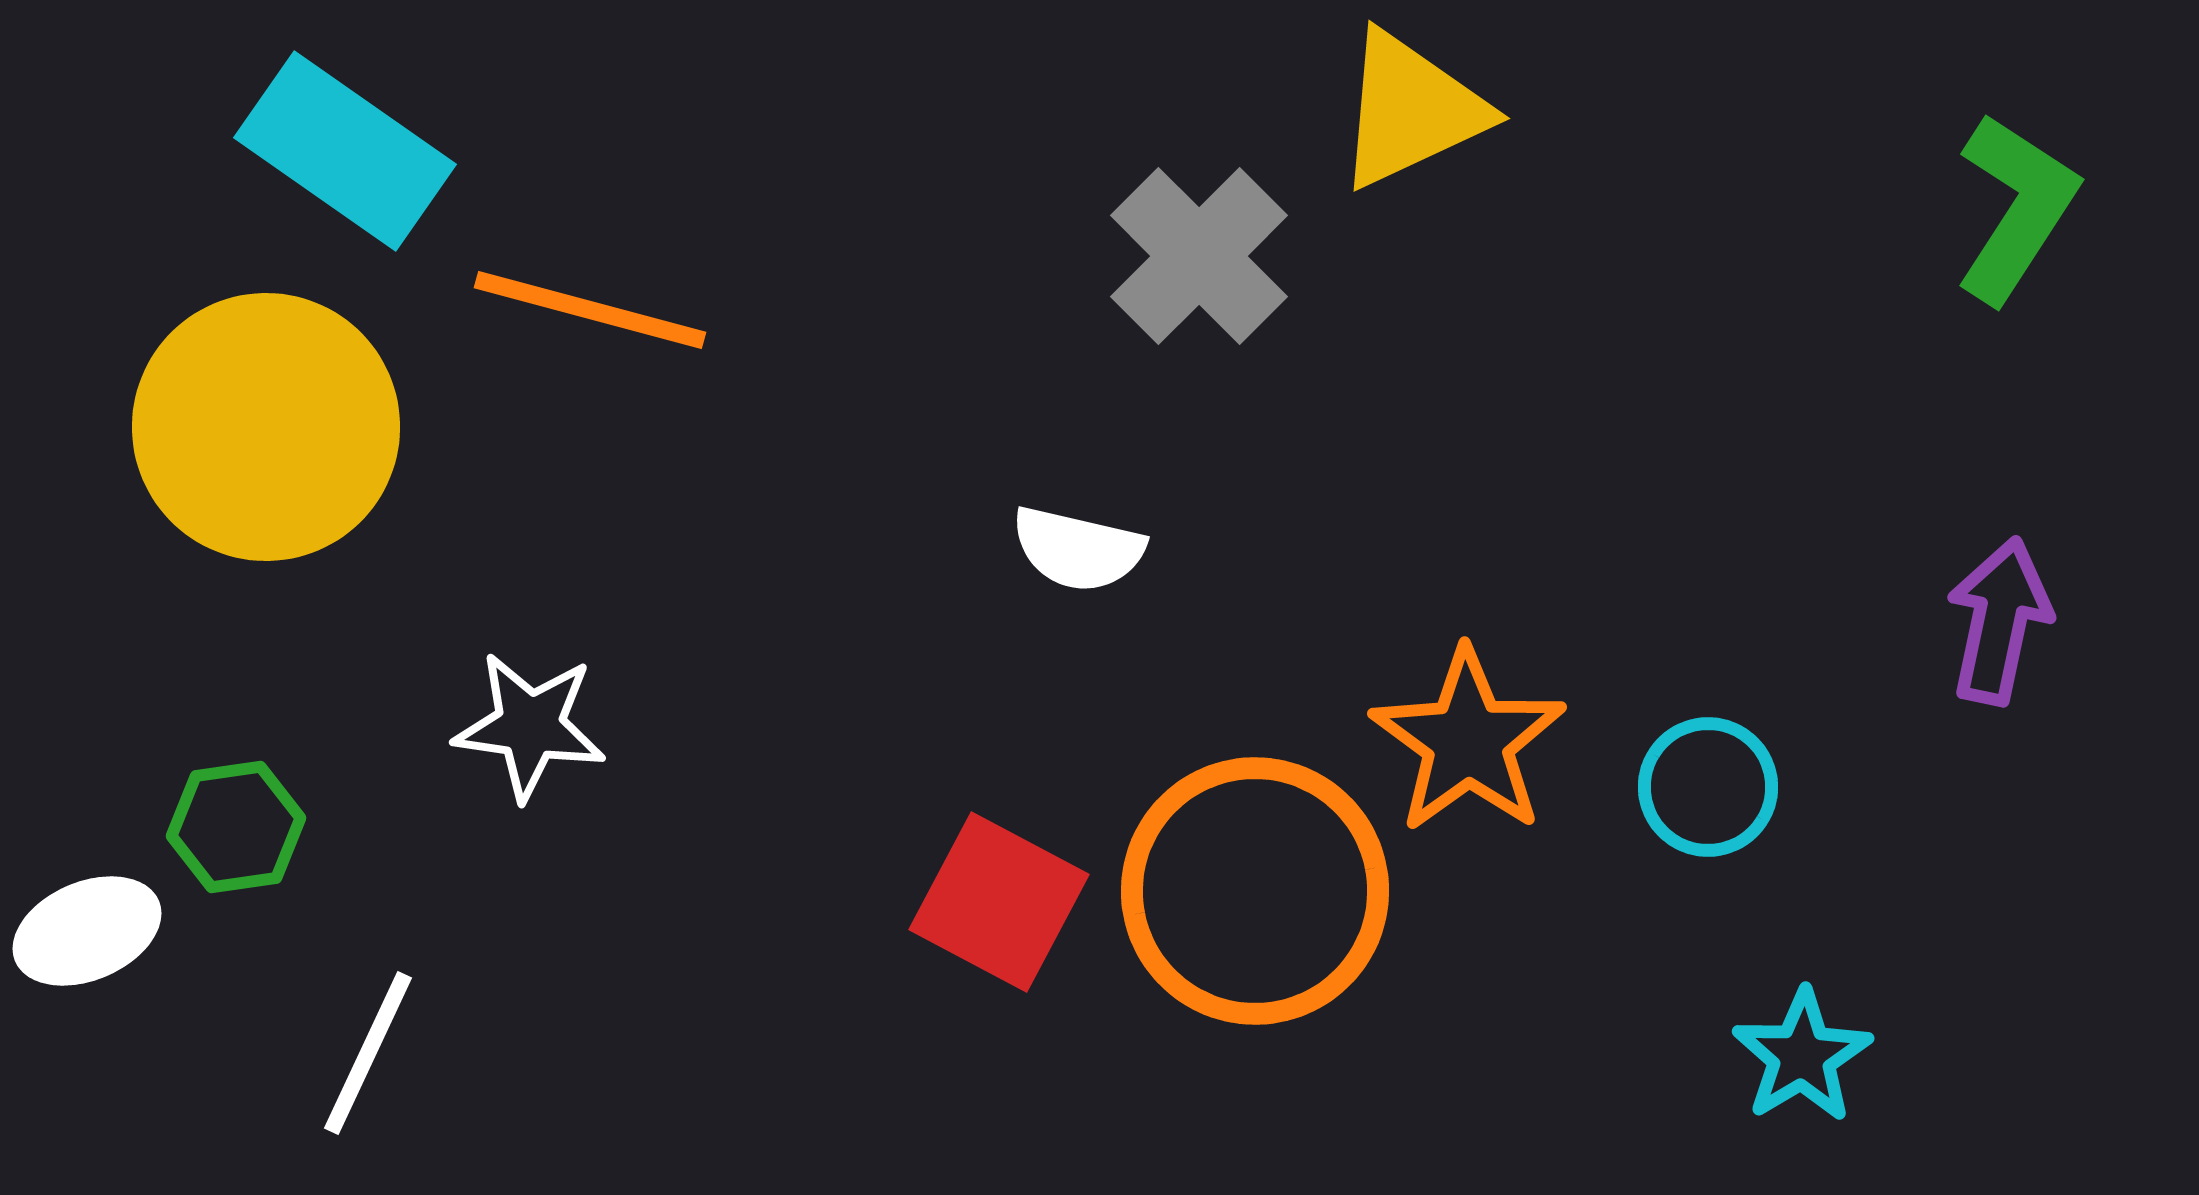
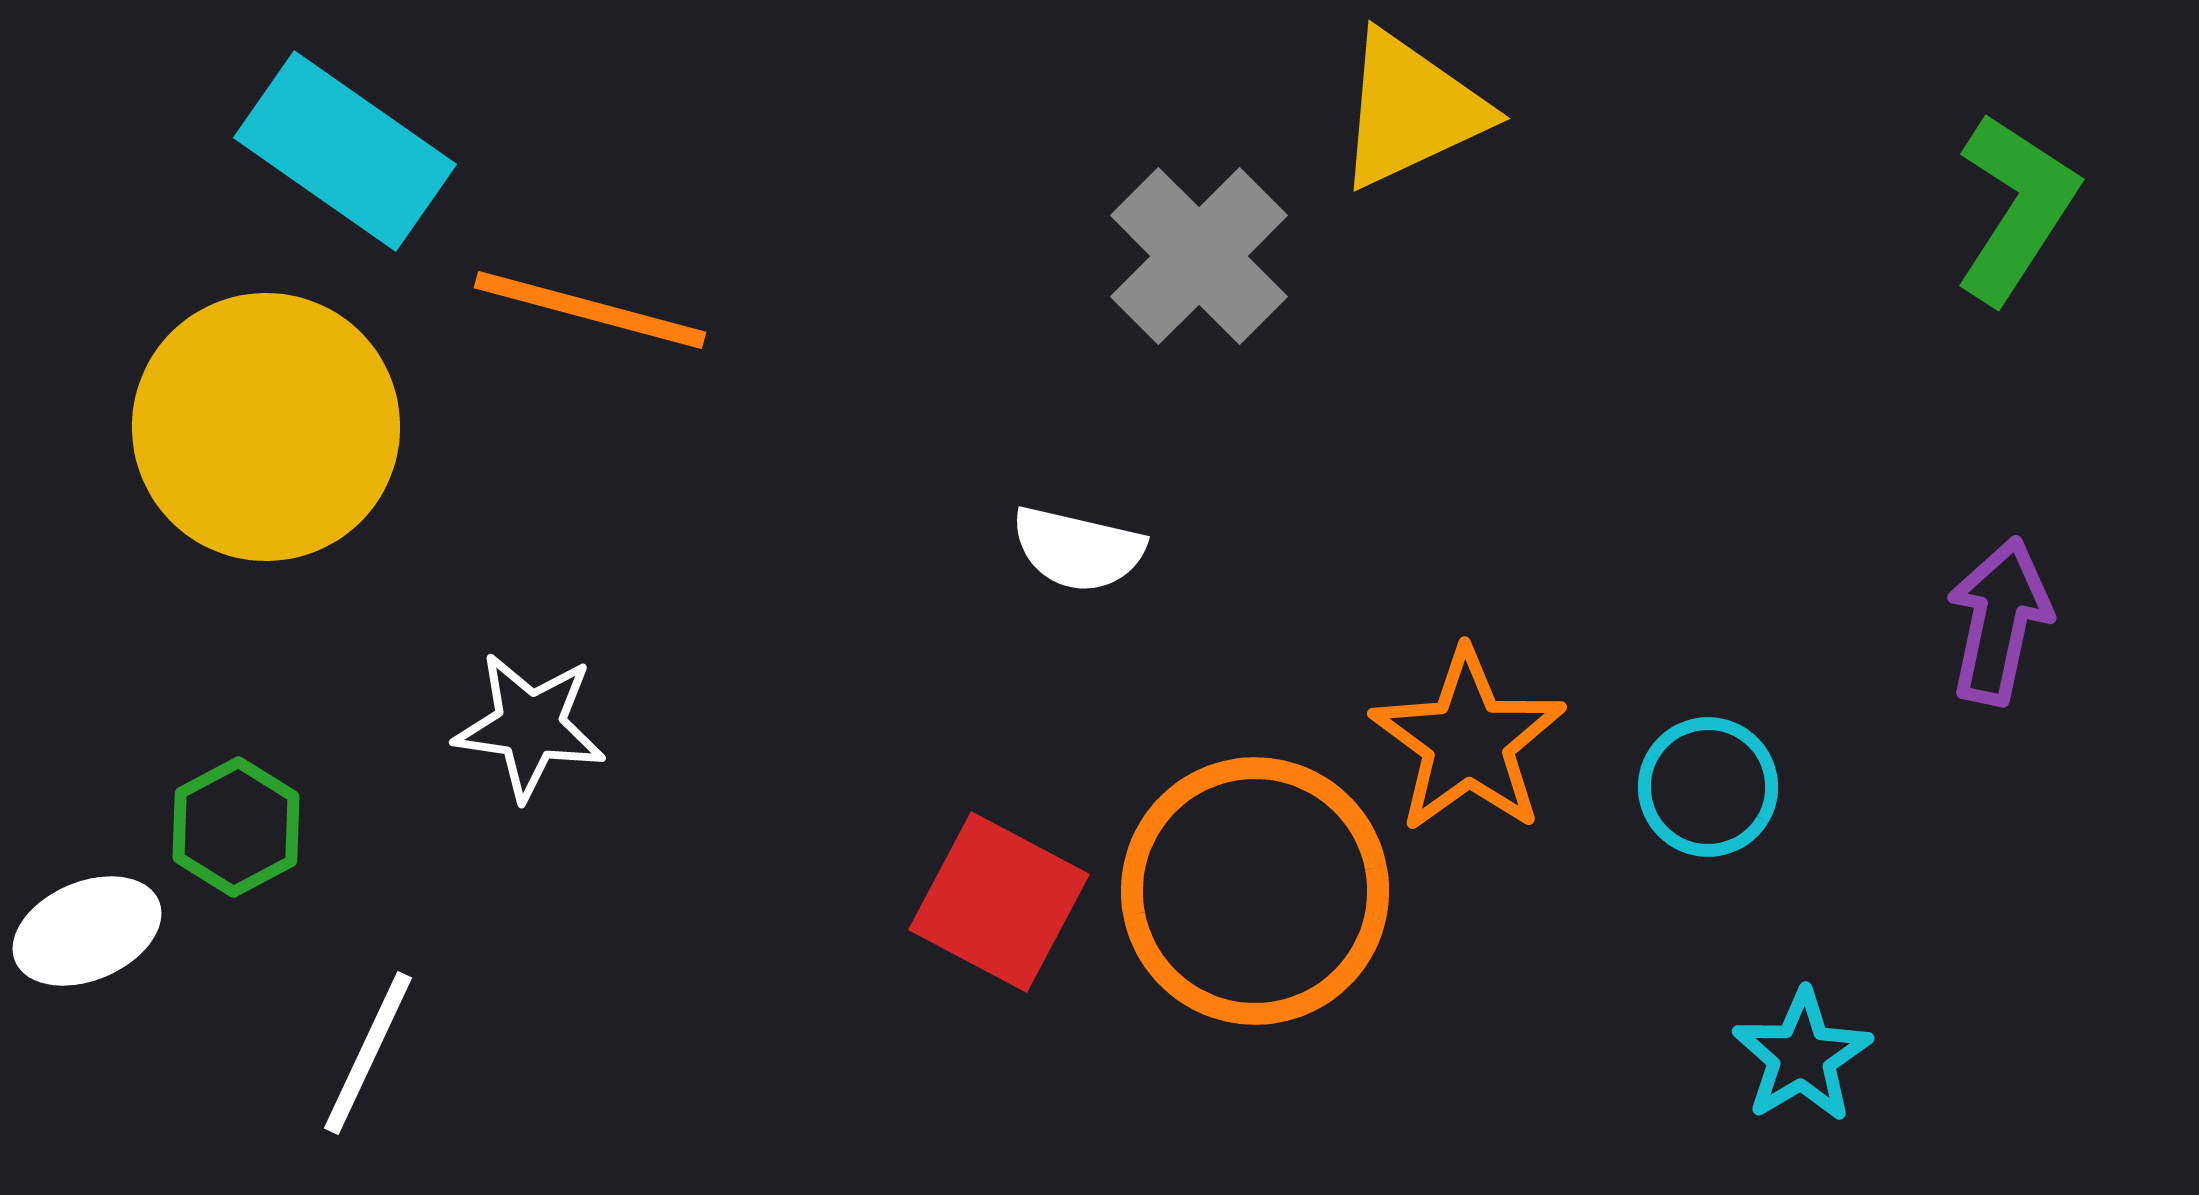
green hexagon: rotated 20 degrees counterclockwise
